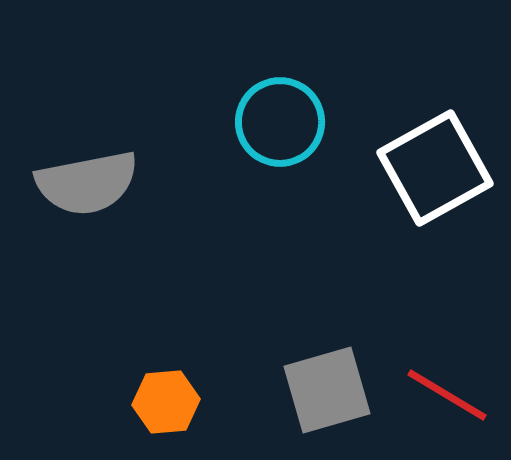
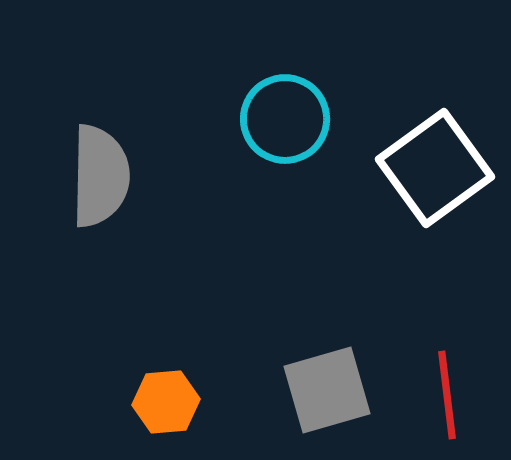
cyan circle: moved 5 px right, 3 px up
white square: rotated 7 degrees counterclockwise
gray semicircle: moved 13 px right, 7 px up; rotated 78 degrees counterclockwise
red line: rotated 52 degrees clockwise
